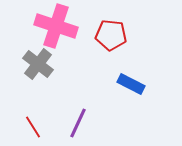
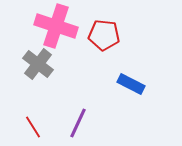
red pentagon: moved 7 px left
